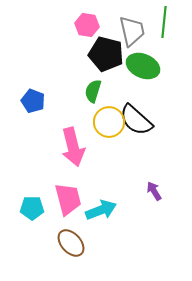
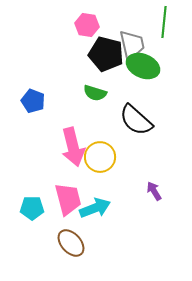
gray trapezoid: moved 14 px down
green semicircle: moved 2 px right, 2 px down; rotated 90 degrees counterclockwise
yellow circle: moved 9 px left, 35 px down
cyan arrow: moved 6 px left, 2 px up
